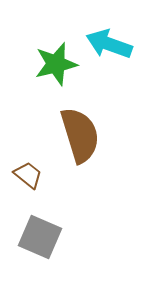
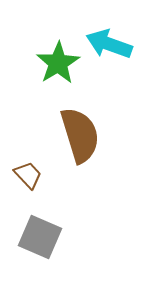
green star: moved 2 px right, 1 px up; rotated 18 degrees counterclockwise
brown trapezoid: rotated 8 degrees clockwise
